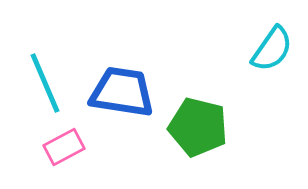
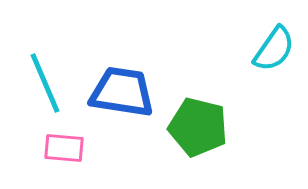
cyan semicircle: moved 2 px right
pink rectangle: moved 1 px down; rotated 33 degrees clockwise
